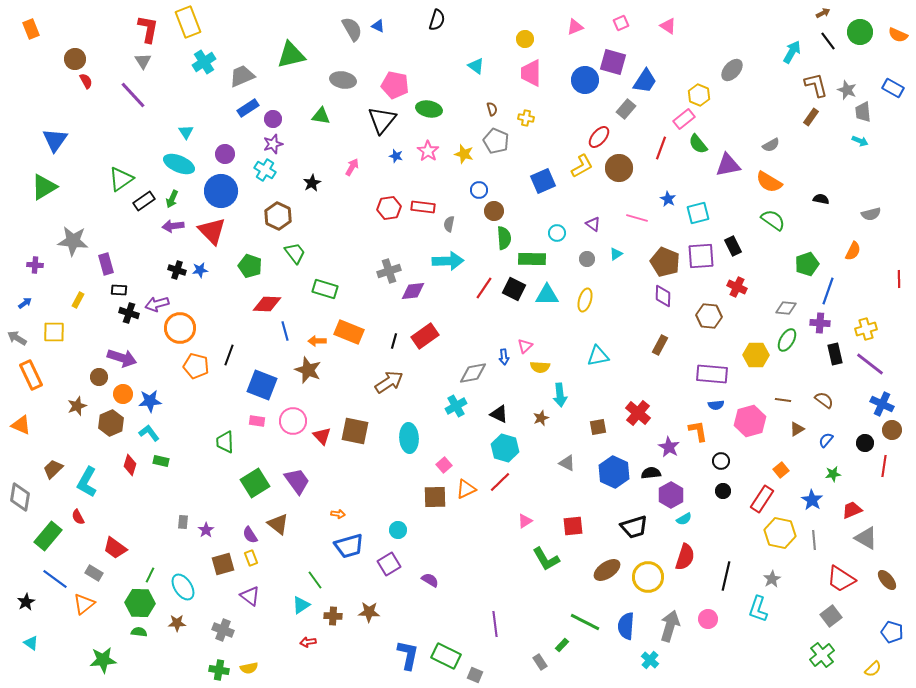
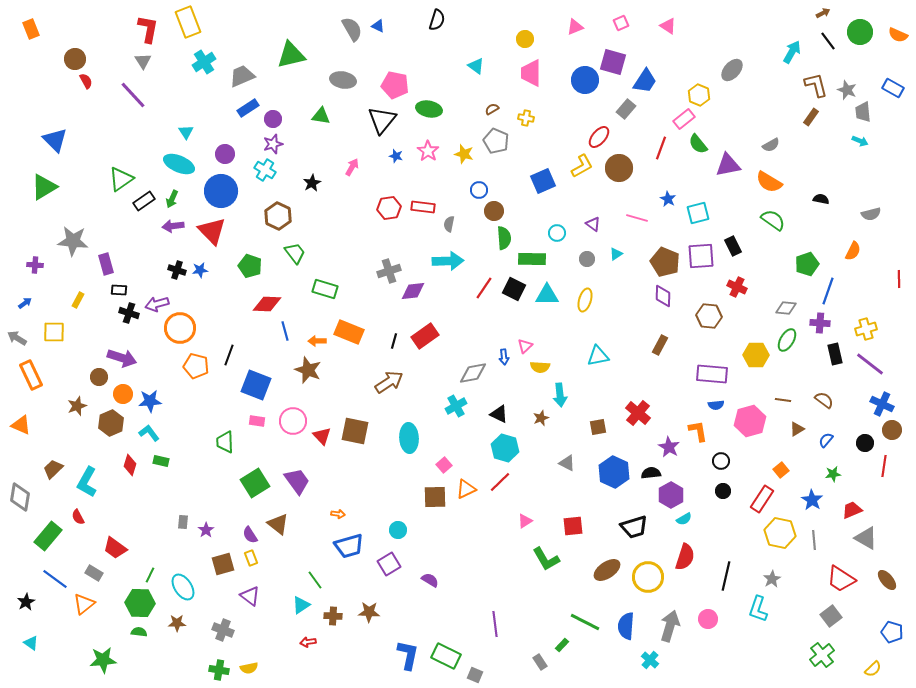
brown semicircle at (492, 109): rotated 104 degrees counterclockwise
blue triangle at (55, 140): rotated 20 degrees counterclockwise
blue square at (262, 385): moved 6 px left
